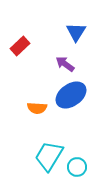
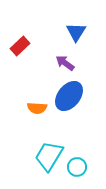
purple arrow: moved 1 px up
blue ellipse: moved 2 px left, 1 px down; rotated 16 degrees counterclockwise
